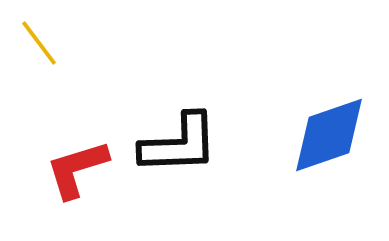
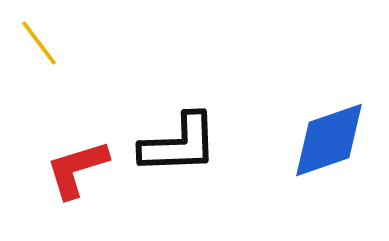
blue diamond: moved 5 px down
